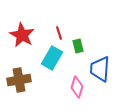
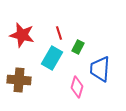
red star: rotated 15 degrees counterclockwise
green rectangle: moved 1 px down; rotated 40 degrees clockwise
brown cross: rotated 15 degrees clockwise
